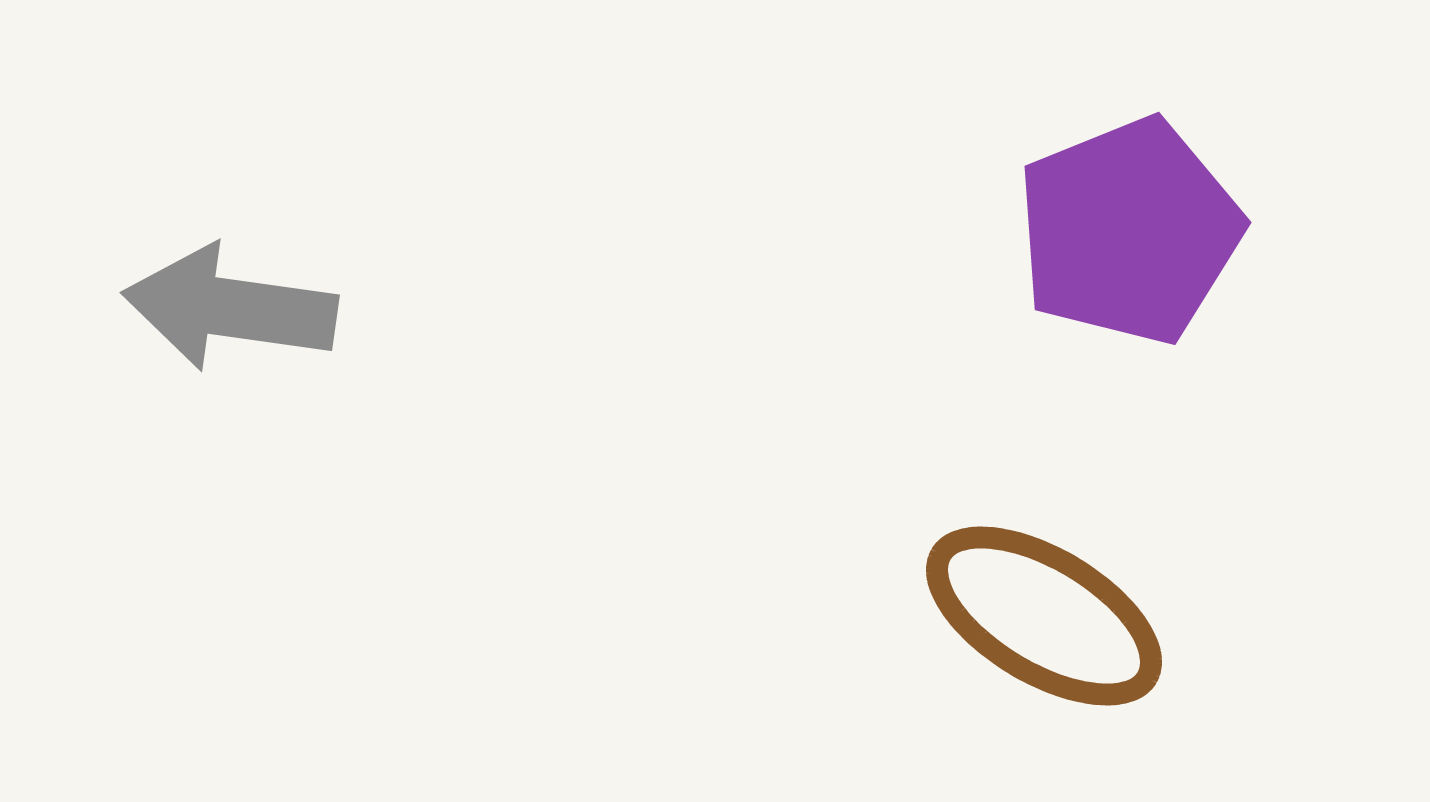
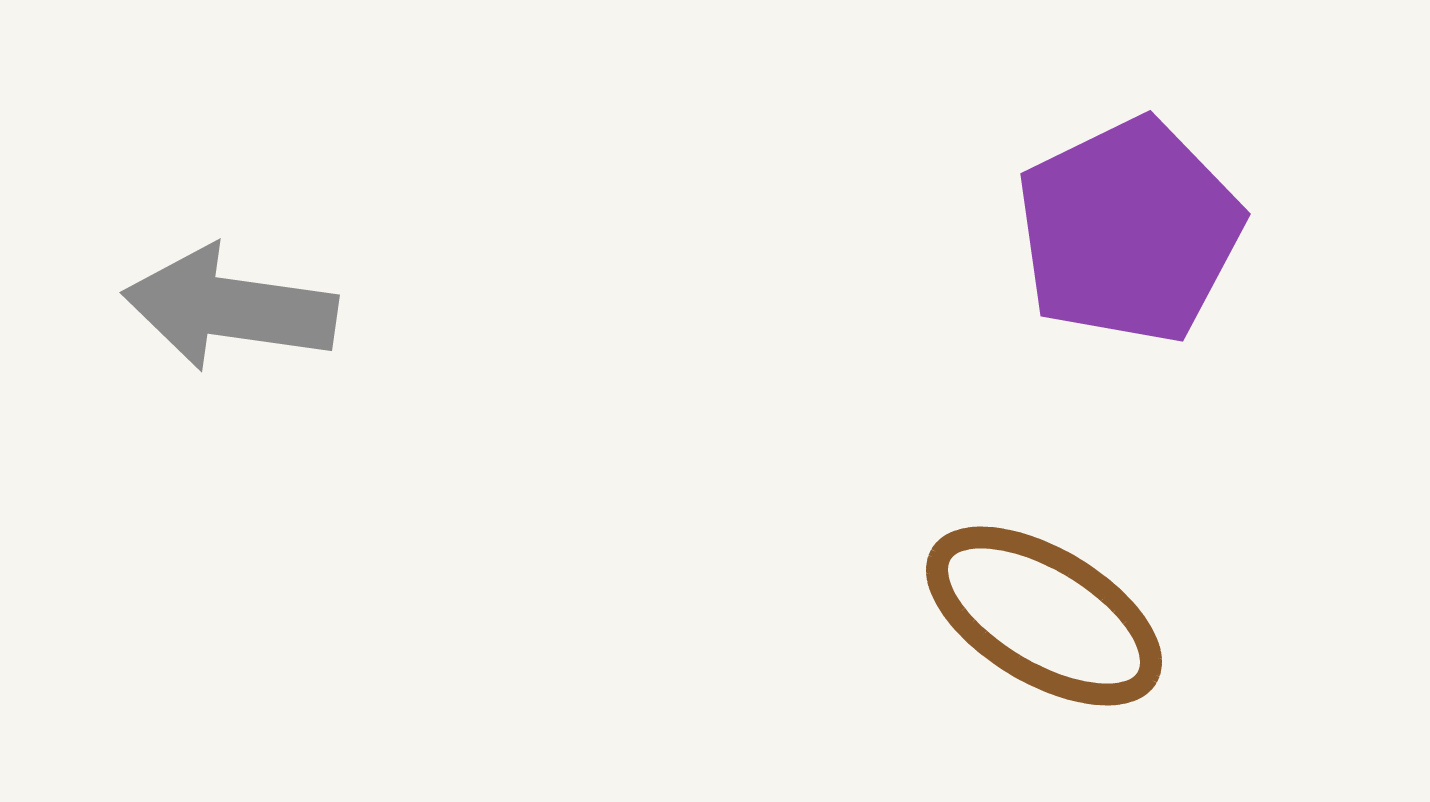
purple pentagon: rotated 4 degrees counterclockwise
